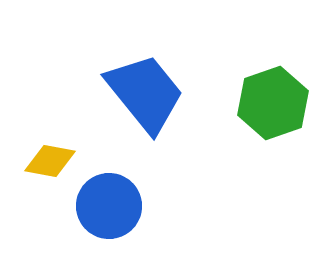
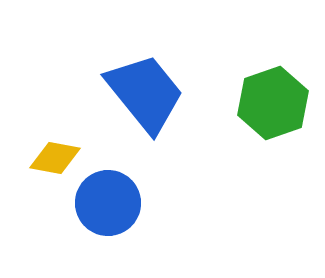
yellow diamond: moved 5 px right, 3 px up
blue circle: moved 1 px left, 3 px up
